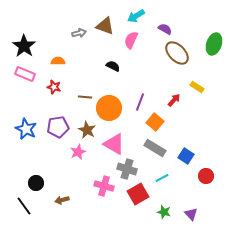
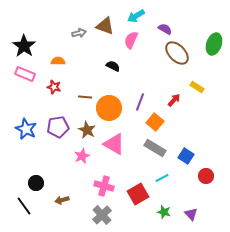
pink star: moved 4 px right, 4 px down
gray cross: moved 25 px left, 46 px down; rotated 30 degrees clockwise
